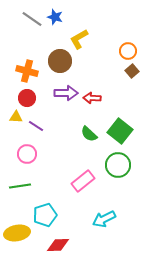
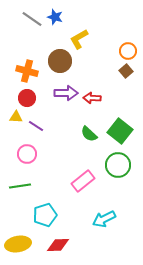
brown square: moved 6 px left
yellow ellipse: moved 1 px right, 11 px down
